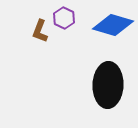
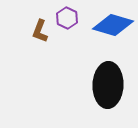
purple hexagon: moved 3 px right
